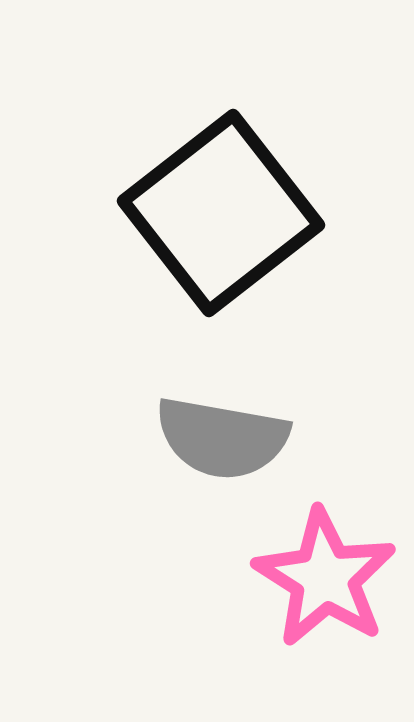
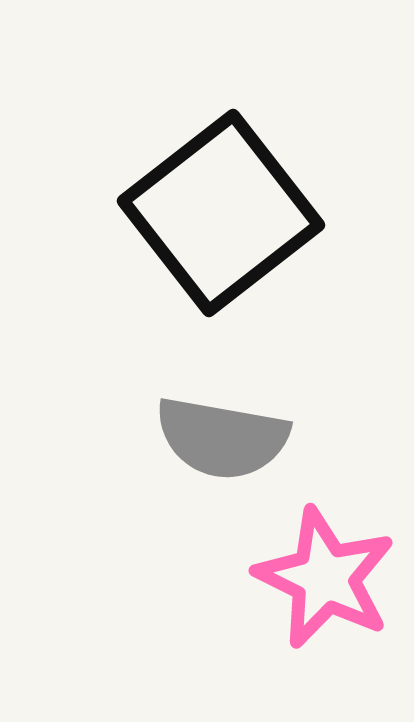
pink star: rotated 6 degrees counterclockwise
